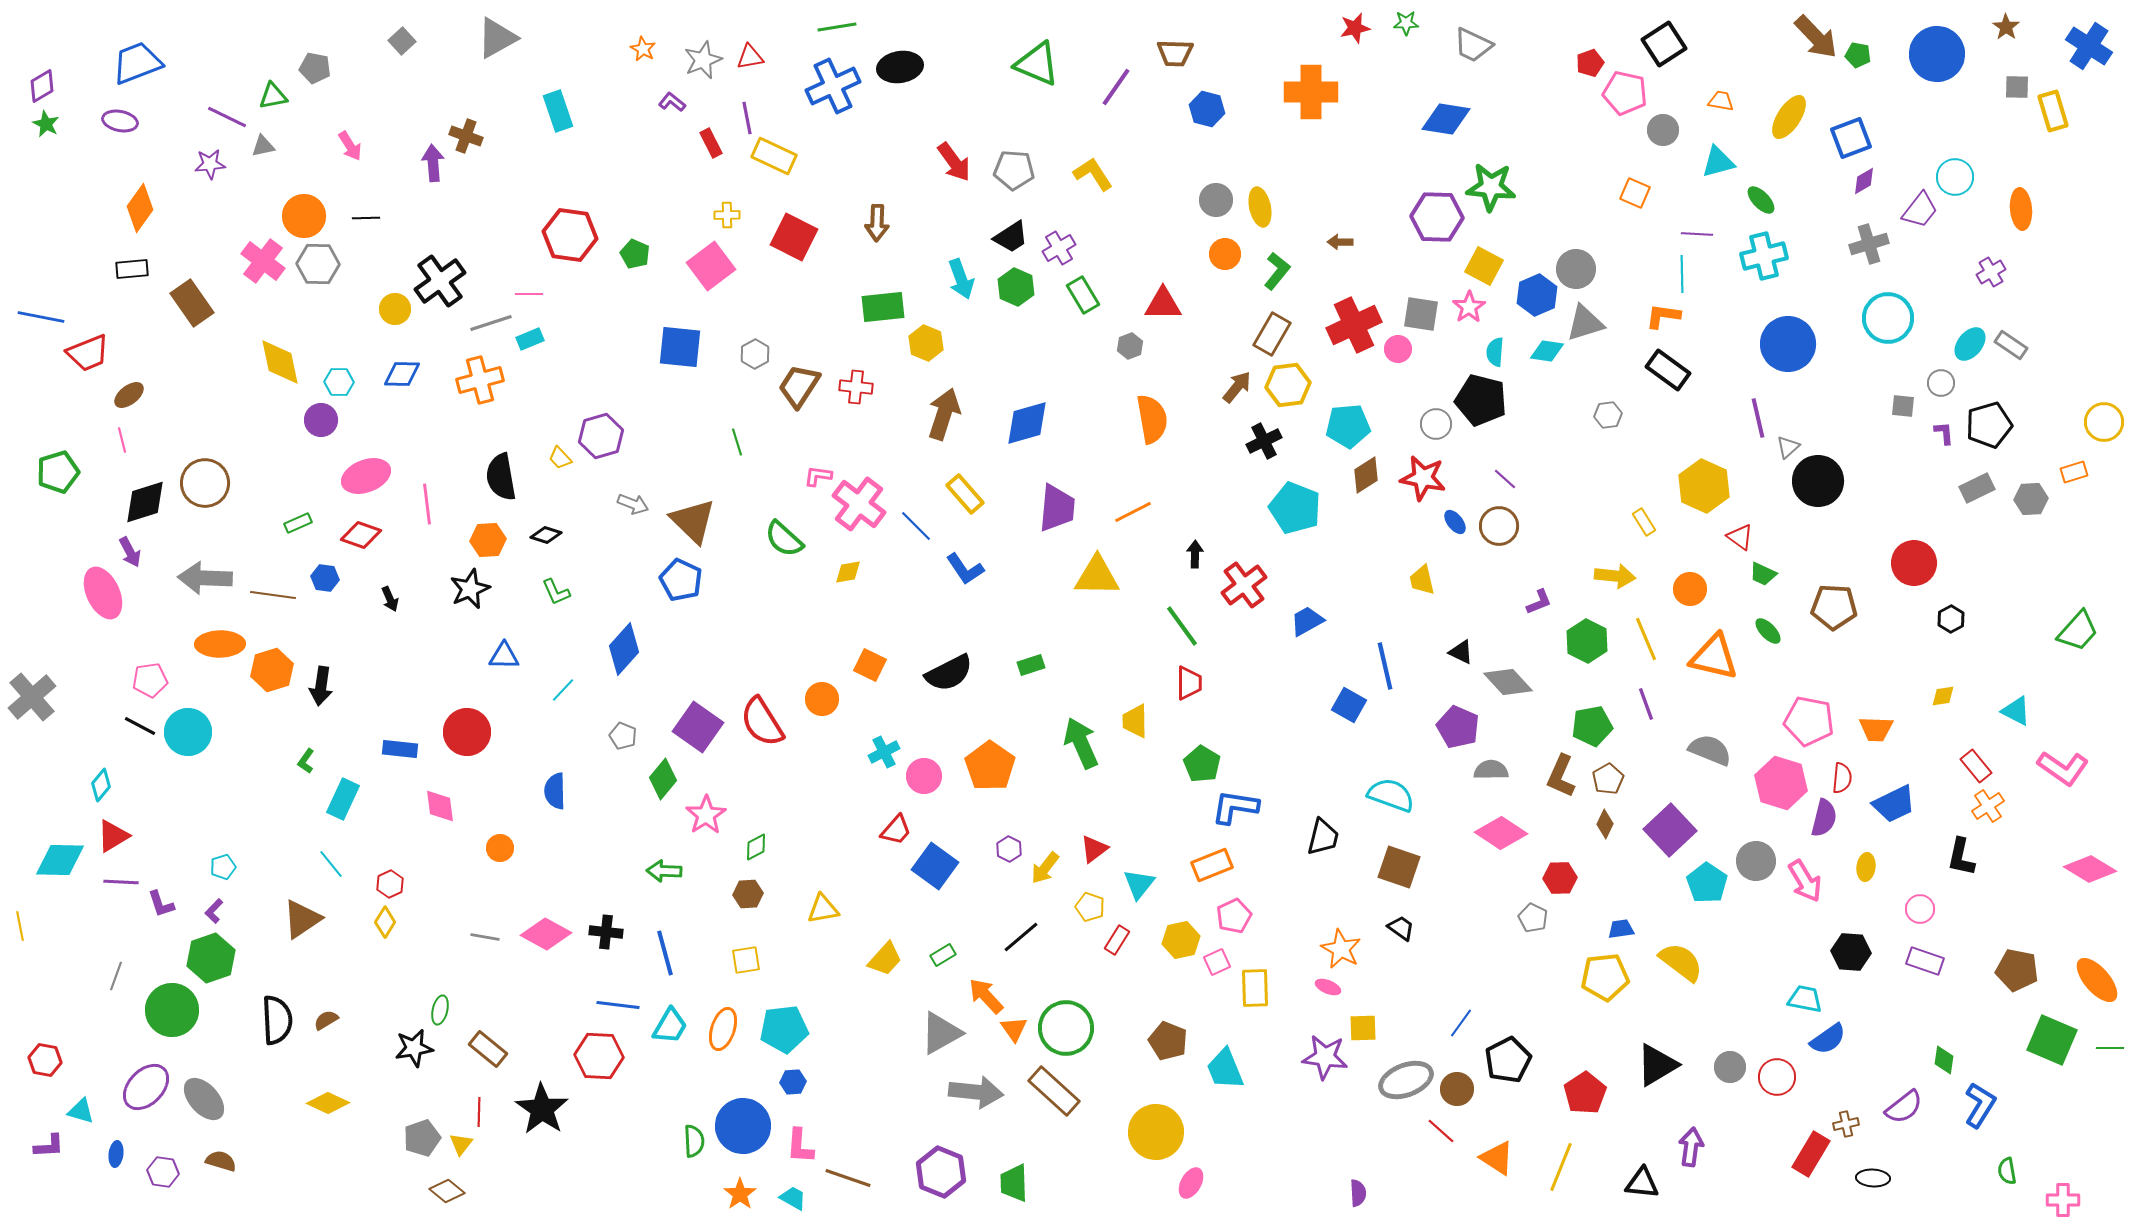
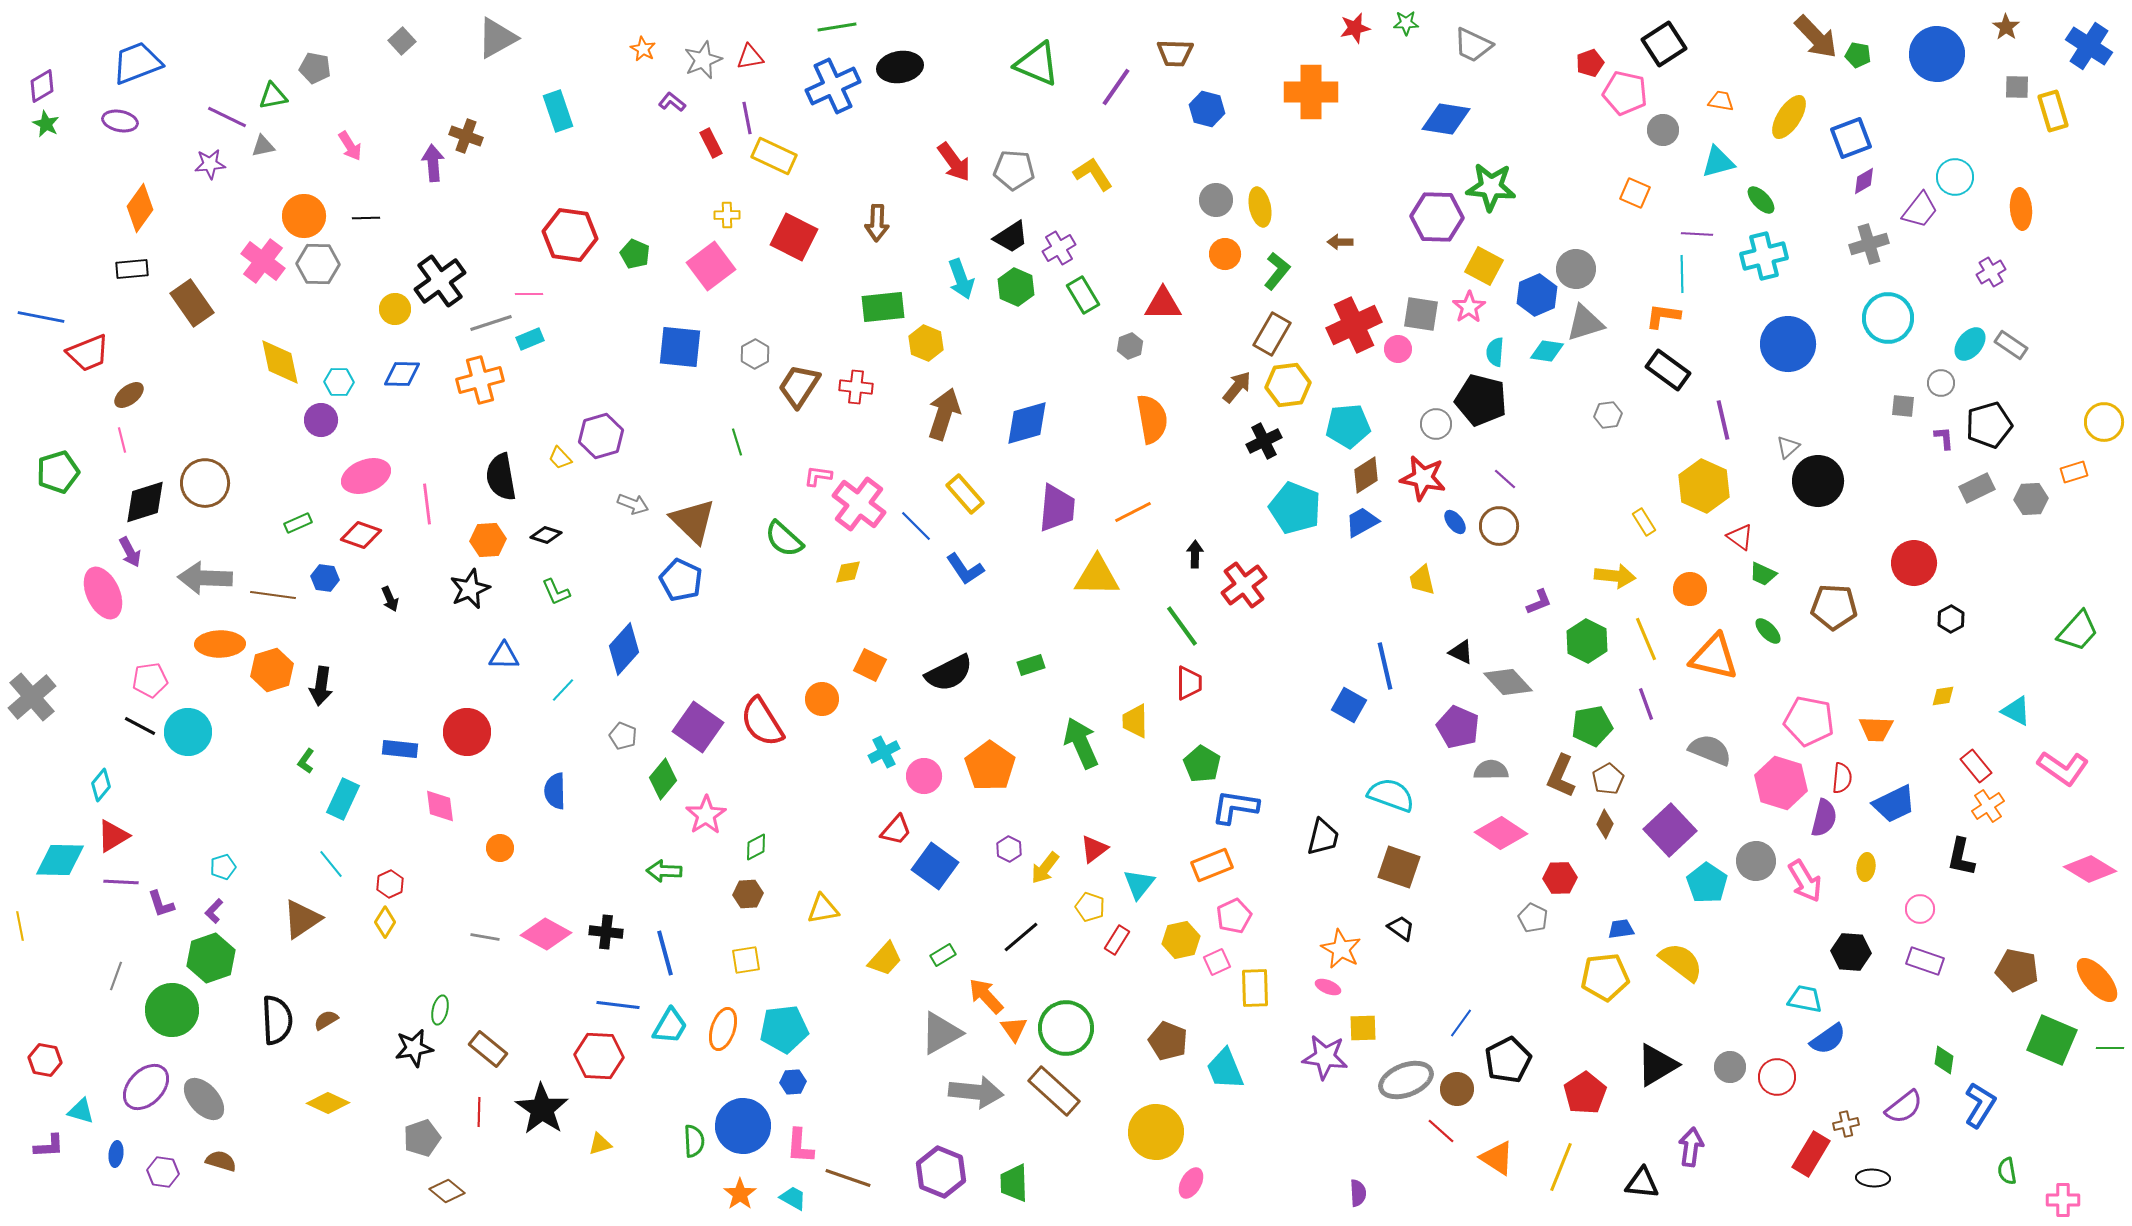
purple line at (1758, 418): moved 35 px left, 2 px down
purple L-shape at (1944, 433): moved 5 px down
blue trapezoid at (1307, 621): moved 55 px right, 99 px up
yellow triangle at (461, 1144): moved 139 px right; rotated 35 degrees clockwise
